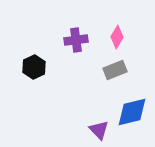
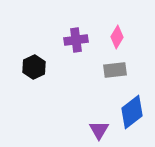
gray rectangle: rotated 15 degrees clockwise
blue diamond: rotated 24 degrees counterclockwise
purple triangle: rotated 15 degrees clockwise
